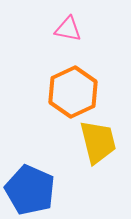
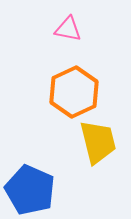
orange hexagon: moved 1 px right
